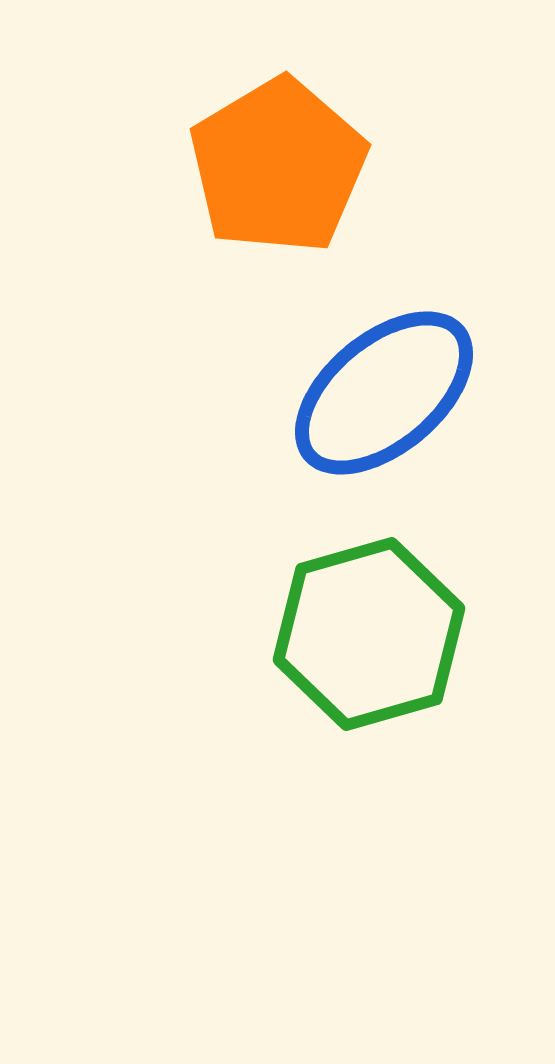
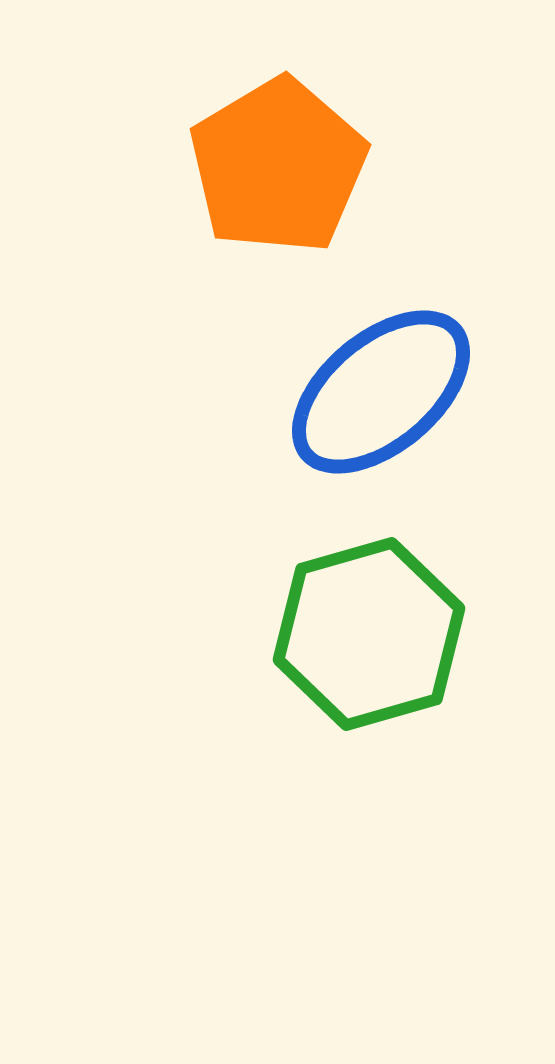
blue ellipse: moved 3 px left, 1 px up
